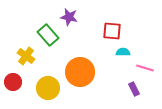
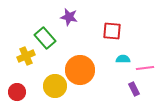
green rectangle: moved 3 px left, 3 px down
cyan semicircle: moved 7 px down
yellow cross: rotated 30 degrees clockwise
pink line: rotated 24 degrees counterclockwise
orange circle: moved 2 px up
red circle: moved 4 px right, 10 px down
yellow circle: moved 7 px right, 2 px up
